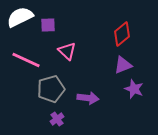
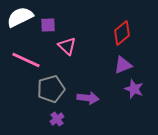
red diamond: moved 1 px up
pink triangle: moved 5 px up
